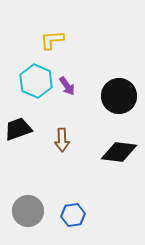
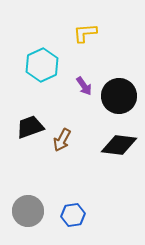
yellow L-shape: moved 33 px right, 7 px up
cyan hexagon: moved 6 px right, 16 px up; rotated 12 degrees clockwise
purple arrow: moved 17 px right
black trapezoid: moved 12 px right, 2 px up
brown arrow: rotated 30 degrees clockwise
black diamond: moved 7 px up
